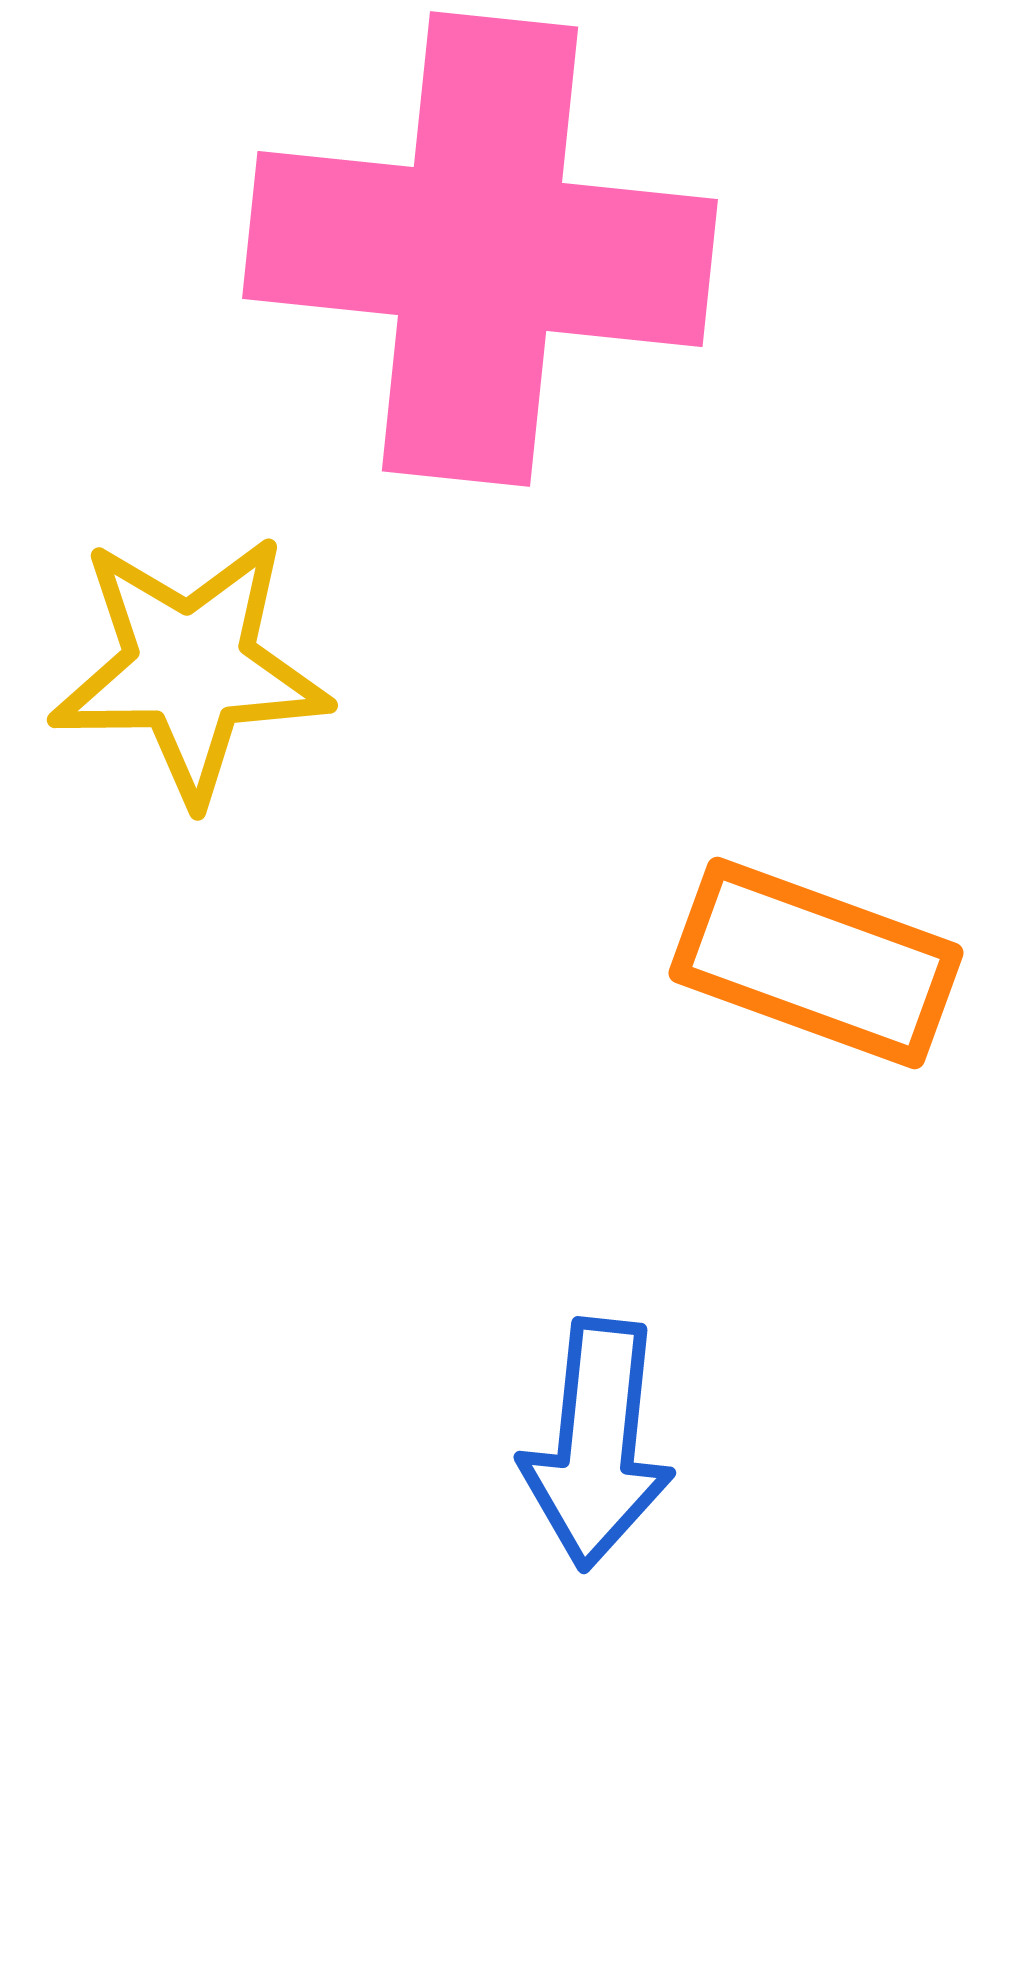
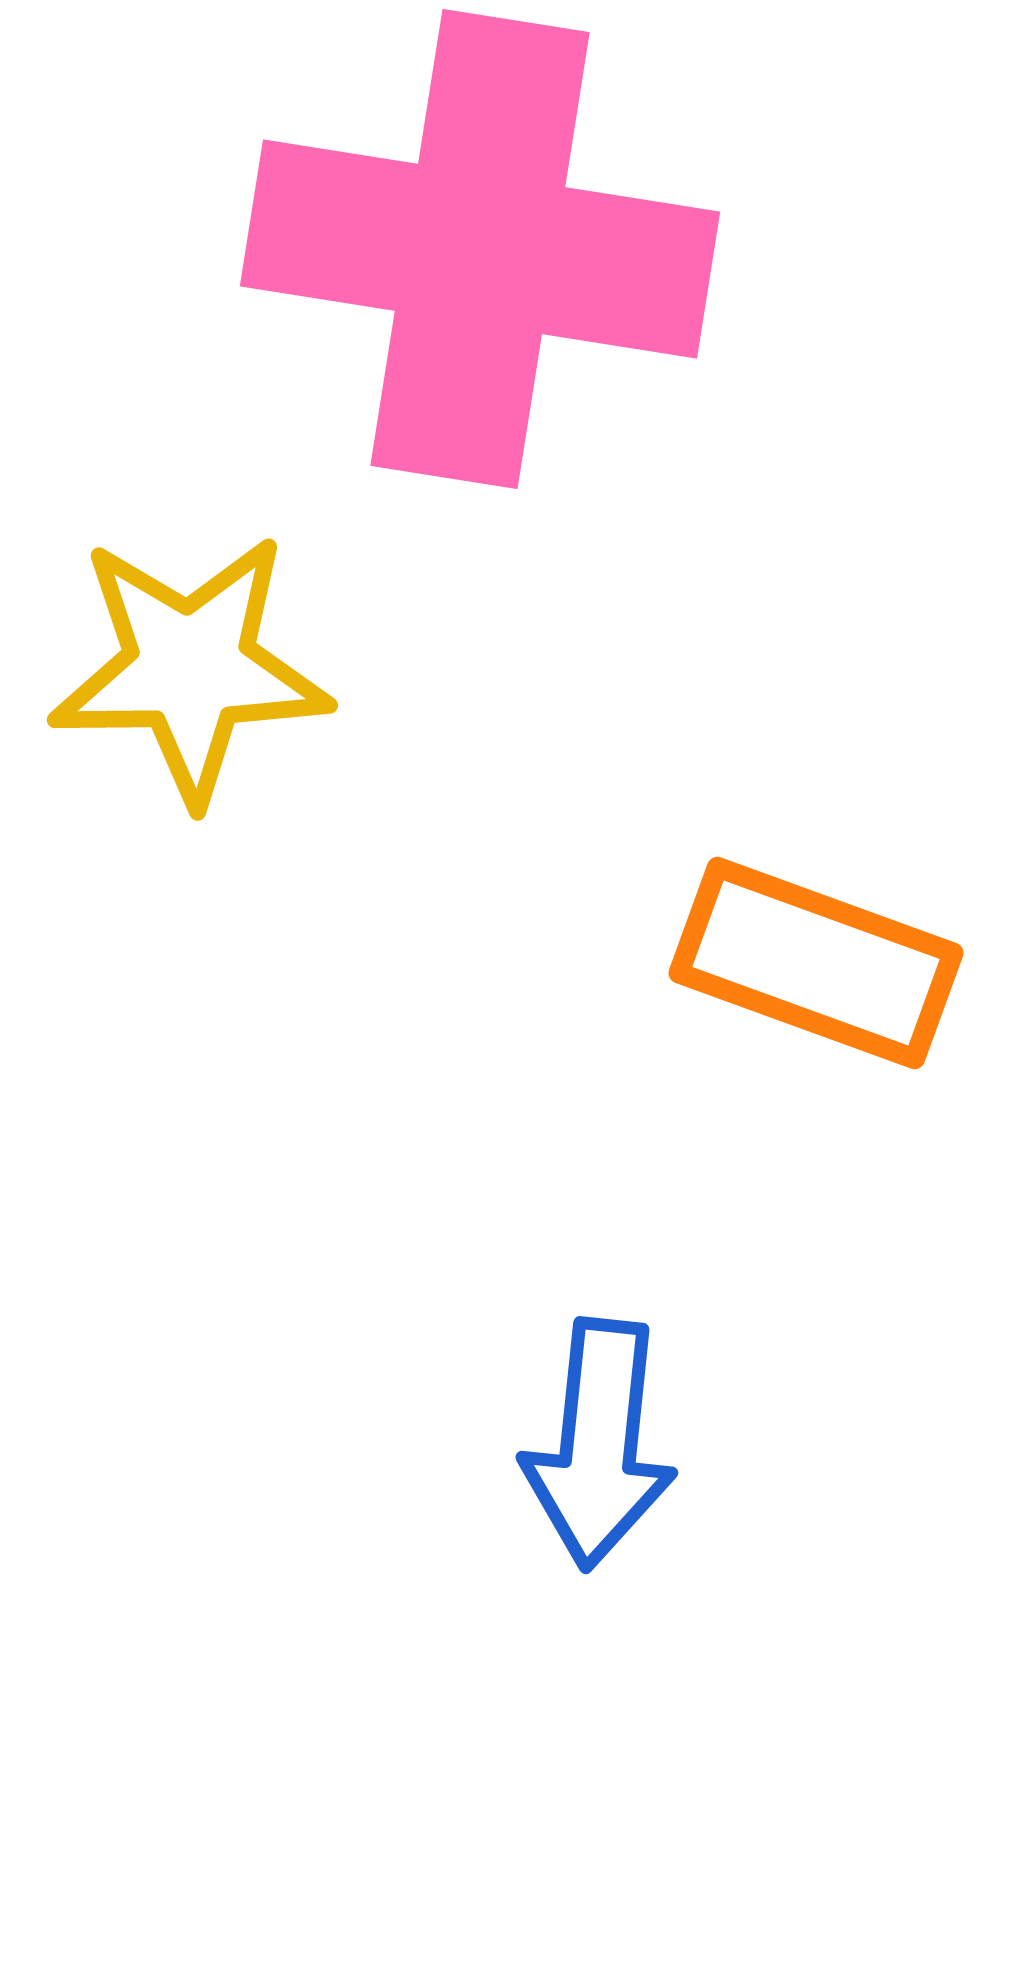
pink cross: rotated 3 degrees clockwise
blue arrow: moved 2 px right
